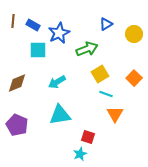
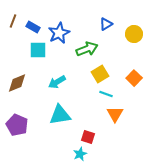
brown line: rotated 16 degrees clockwise
blue rectangle: moved 2 px down
